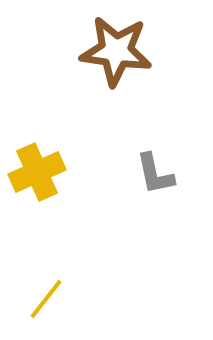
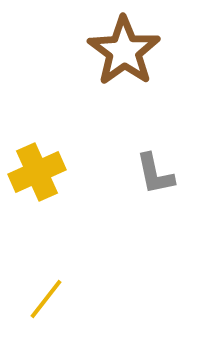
brown star: moved 8 px right; rotated 28 degrees clockwise
